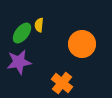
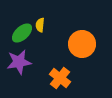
yellow semicircle: moved 1 px right
green ellipse: rotated 10 degrees clockwise
orange cross: moved 2 px left, 5 px up
